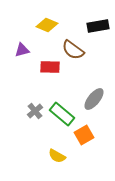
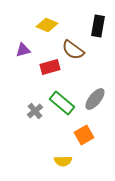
black rectangle: rotated 70 degrees counterclockwise
purple triangle: moved 1 px right
red rectangle: rotated 18 degrees counterclockwise
gray ellipse: moved 1 px right
green rectangle: moved 11 px up
yellow semicircle: moved 6 px right, 5 px down; rotated 30 degrees counterclockwise
